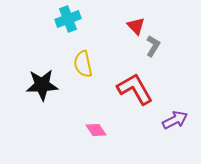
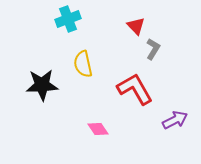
gray L-shape: moved 3 px down
pink diamond: moved 2 px right, 1 px up
